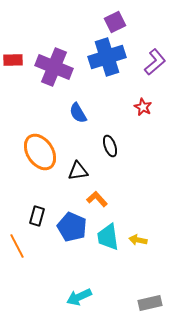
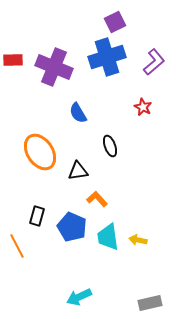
purple L-shape: moved 1 px left
